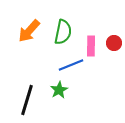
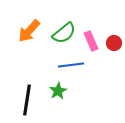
green semicircle: moved 1 px right, 1 px down; rotated 40 degrees clockwise
pink rectangle: moved 5 px up; rotated 24 degrees counterclockwise
blue line: rotated 15 degrees clockwise
green star: moved 1 px left, 1 px down
black line: rotated 8 degrees counterclockwise
